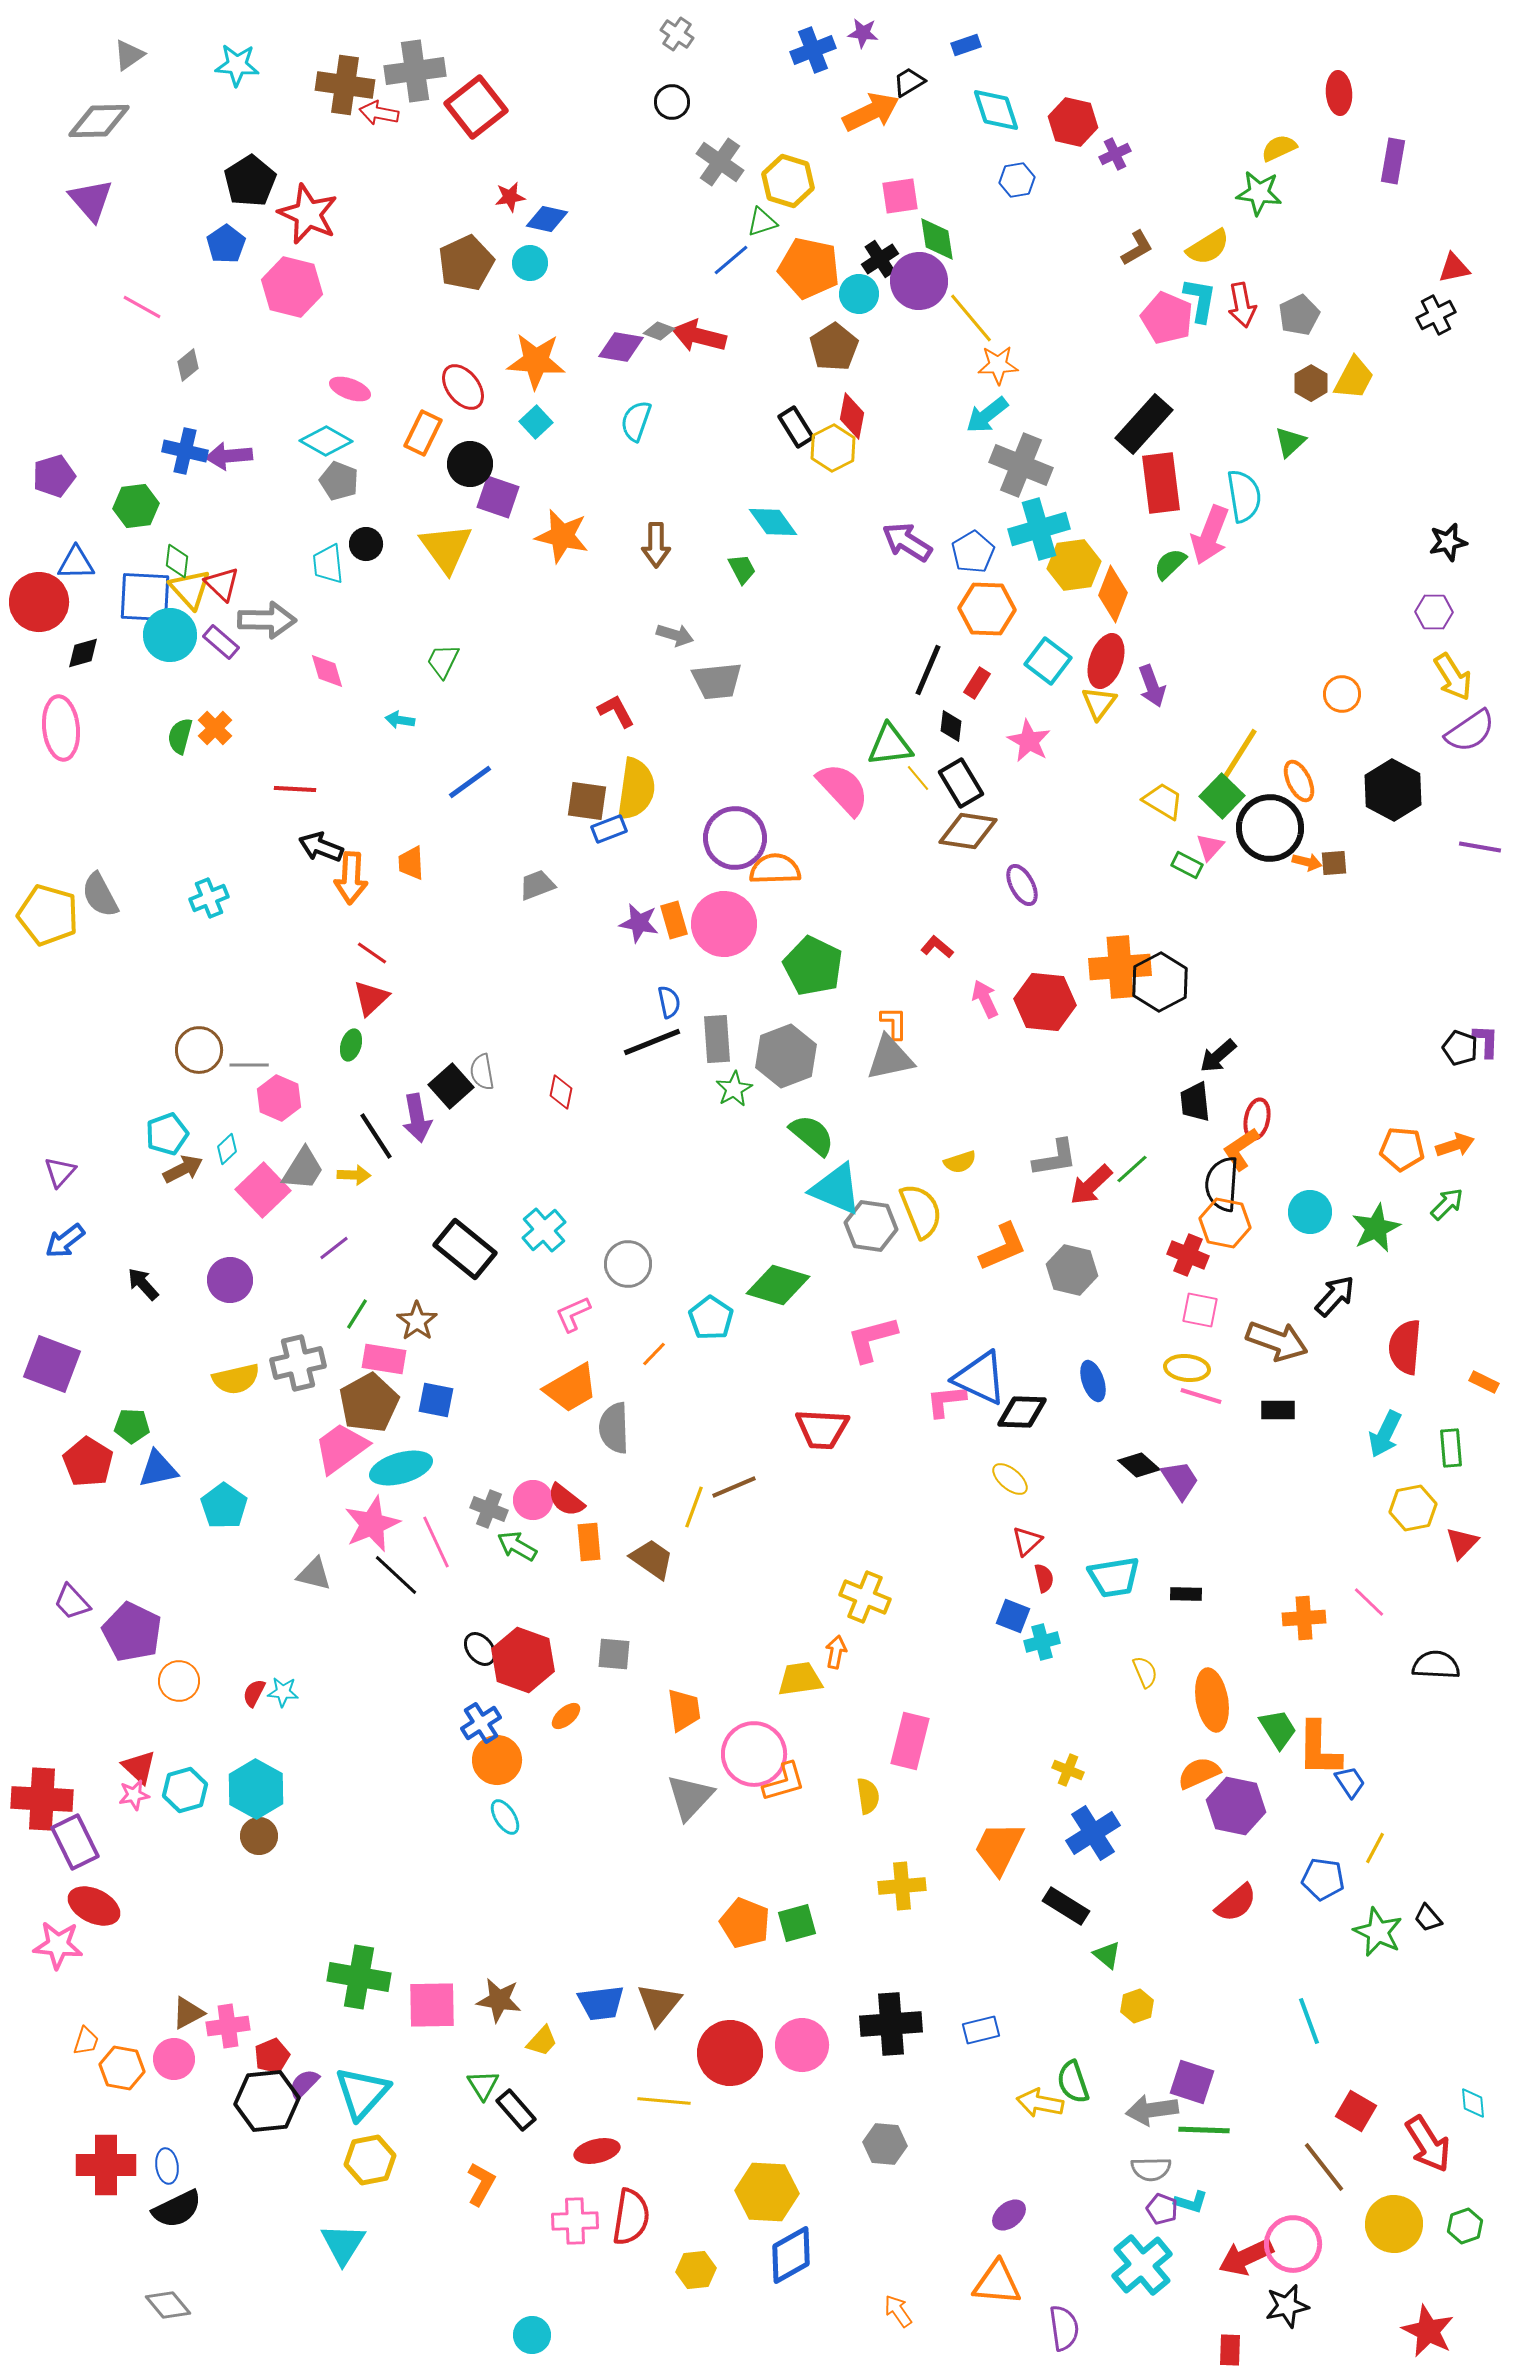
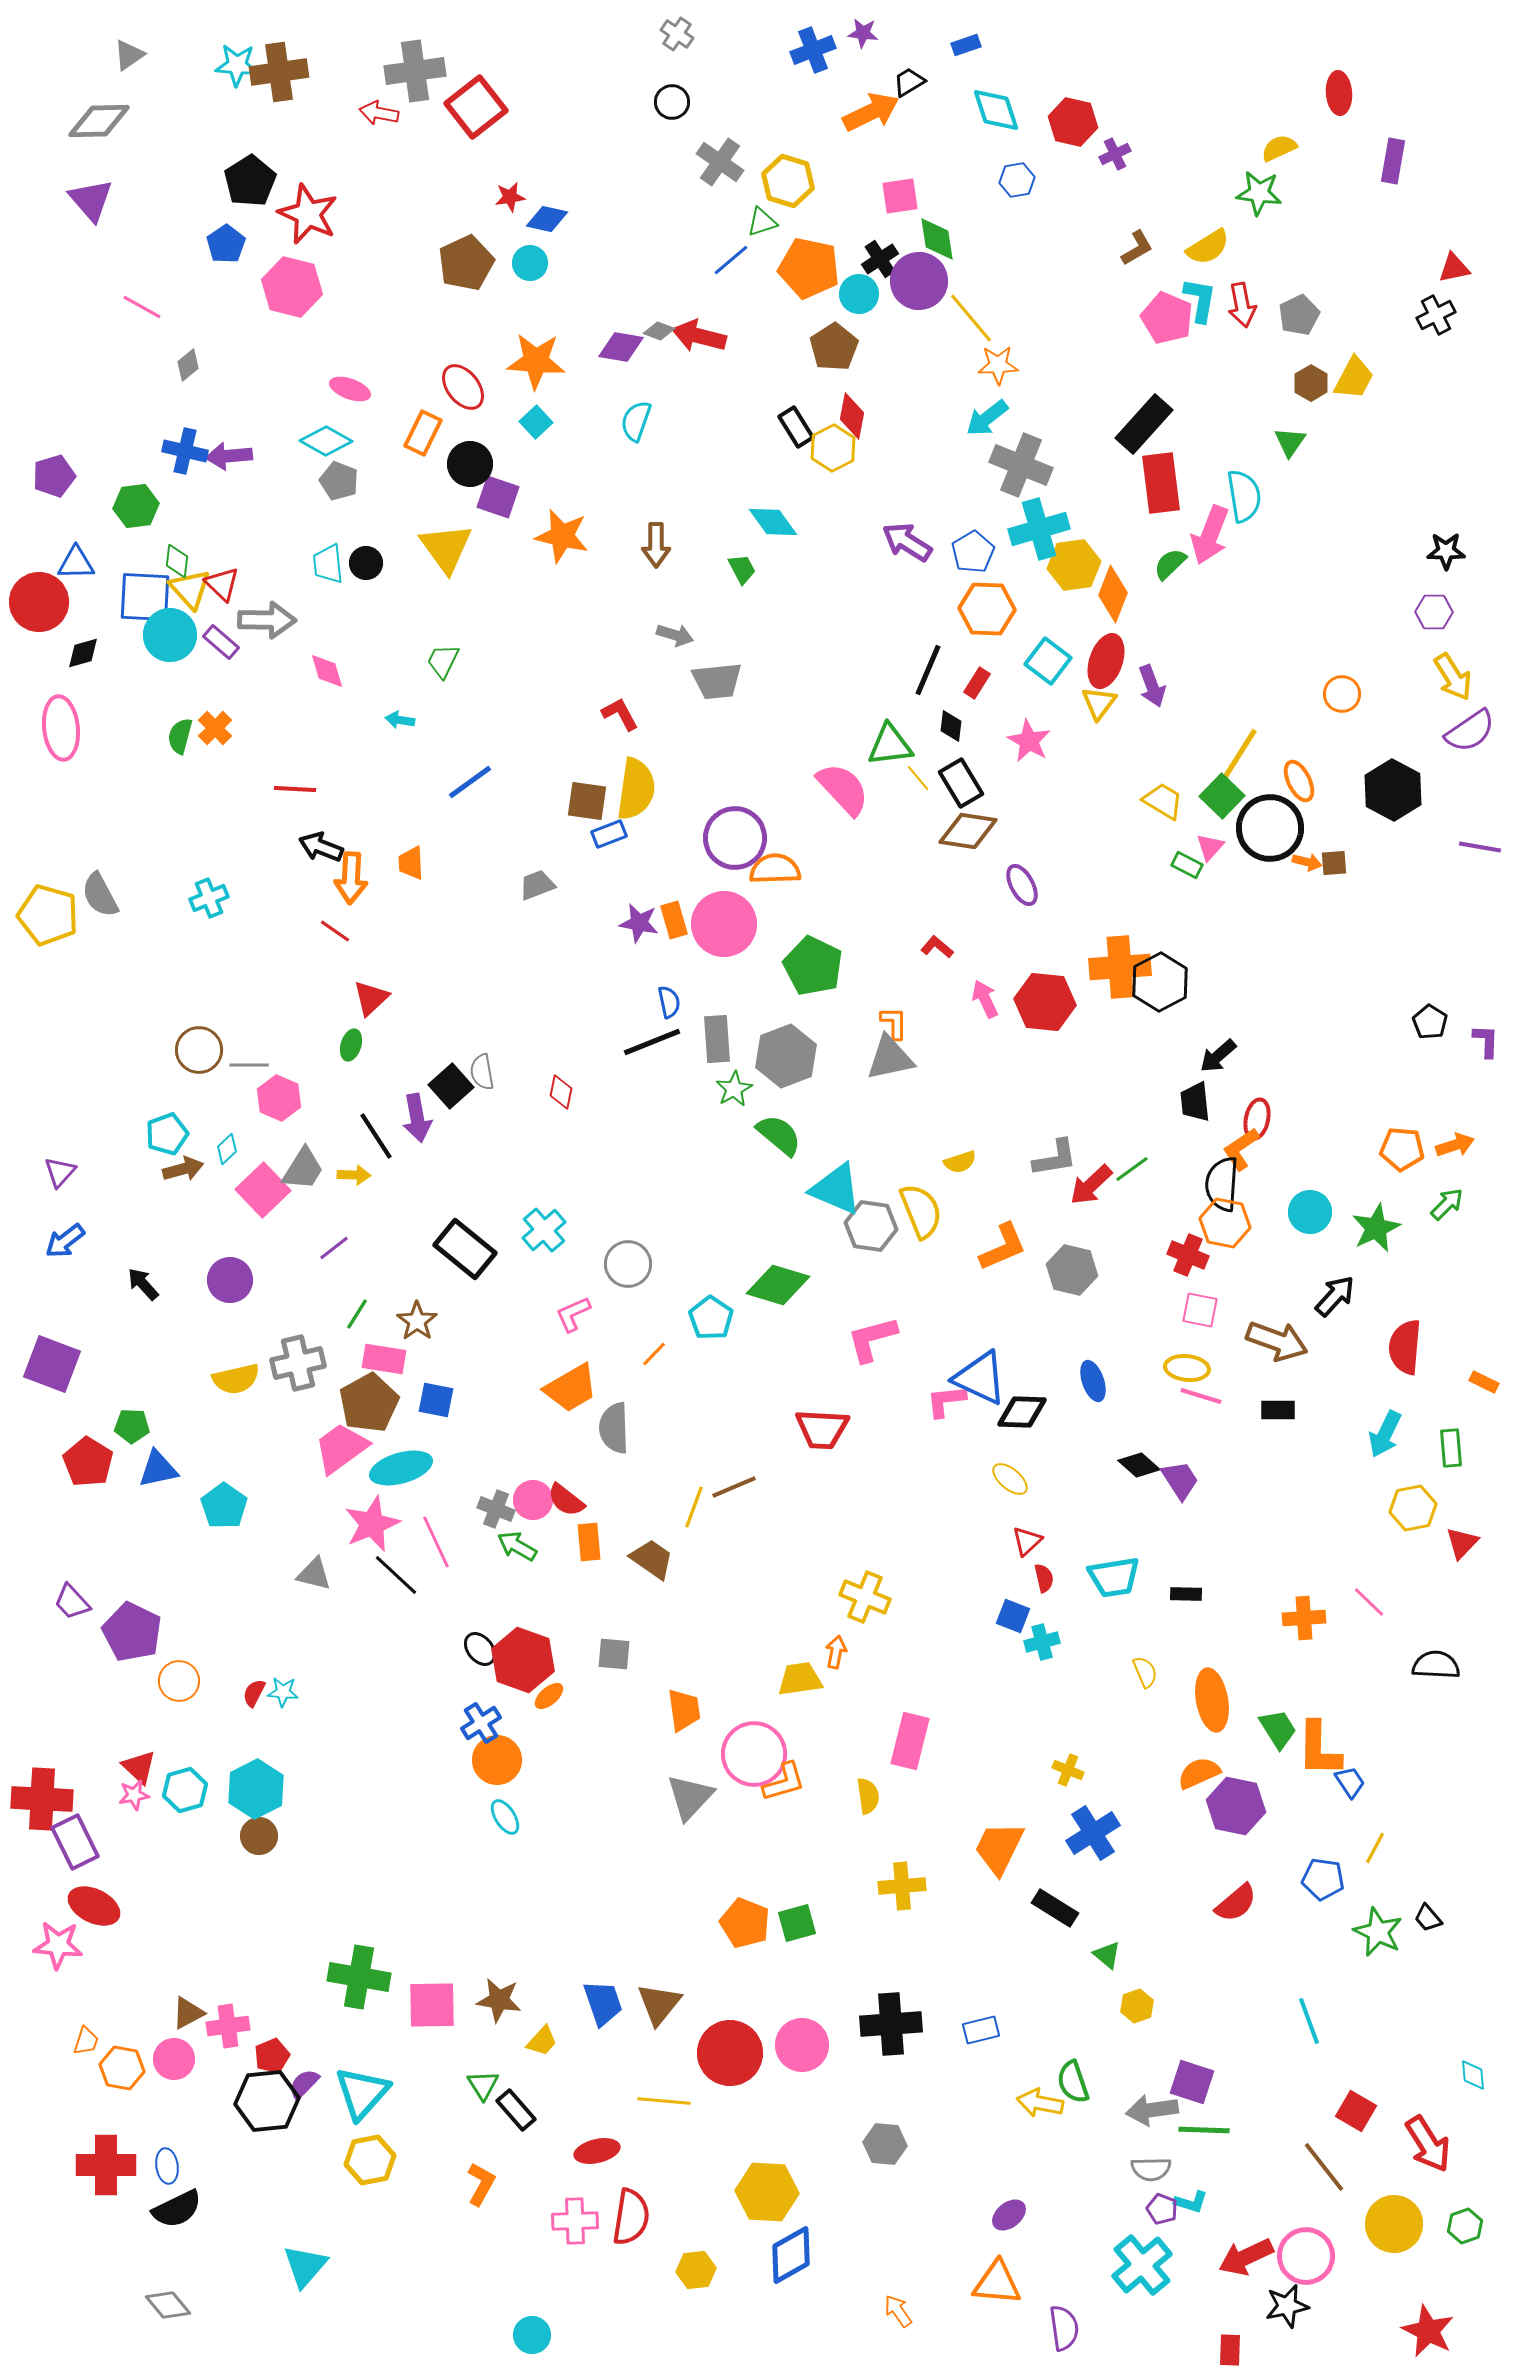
brown cross at (345, 85): moved 66 px left, 13 px up; rotated 16 degrees counterclockwise
cyan arrow at (987, 415): moved 3 px down
green triangle at (1290, 442): rotated 12 degrees counterclockwise
black star at (1448, 542): moved 2 px left, 9 px down; rotated 12 degrees clockwise
black circle at (366, 544): moved 19 px down
red L-shape at (616, 711): moved 4 px right, 3 px down
blue rectangle at (609, 829): moved 5 px down
red line at (372, 953): moved 37 px left, 22 px up
black pentagon at (1460, 1048): moved 30 px left, 26 px up; rotated 12 degrees clockwise
green semicircle at (812, 1135): moved 33 px left
brown arrow at (183, 1169): rotated 12 degrees clockwise
green line at (1132, 1169): rotated 6 degrees clockwise
gray cross at (489, 1509): moved 7 px right
orange ellipse at (566, 1716): moved 17 px left, 20 px up
cyan hexagon at (256, 1789): rotated 4 degrees clockwise
black rectangle at (1066, 1906): moved 11 px left, 2 px down
blue trapezoid at (601, 2003): moved 2 px right; rotated 102 degrees counterclockwise
cyan diamond at (1473, 2103): moved 28 px up
cyan triangle at (343, 2244): moved 38 px left, 22 px down; rotated 9 degrees clockwise
pink circle at (1293, 2244): moved 13 px right, 12 px down
